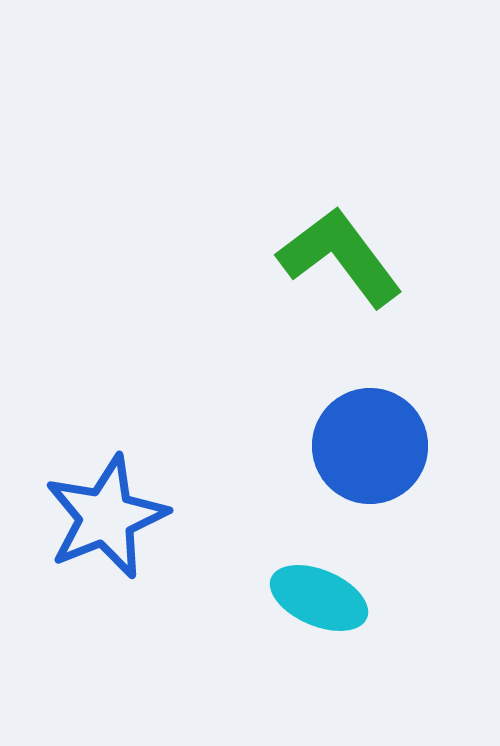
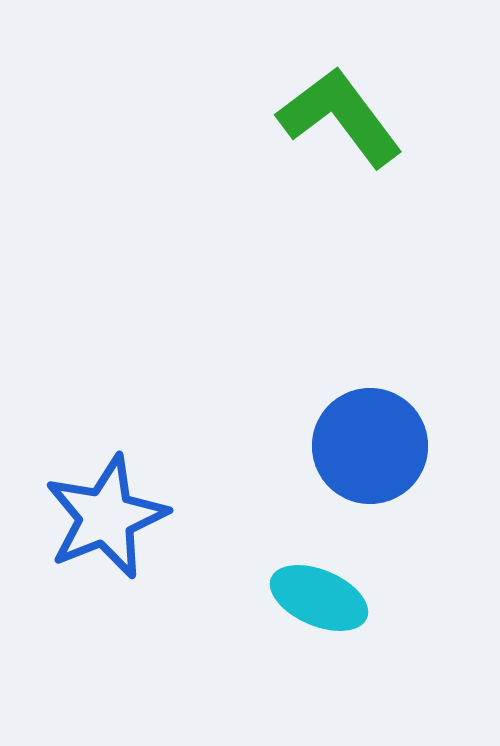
green L-shape: moved 140 px up
